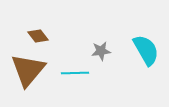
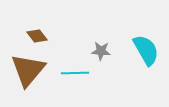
brown diamond: moved 1 px left
gray star: rotated 12 degrees clockwise
